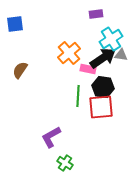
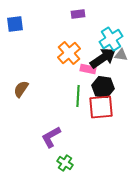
purple rectangle: moved 18 px left
brown semicircle: moved 1 px right, 19 px down
